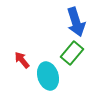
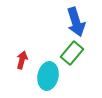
red arrow: rotated 54 degrees clockwise
cyan ellipse: rotated 28 degrees clockwise
